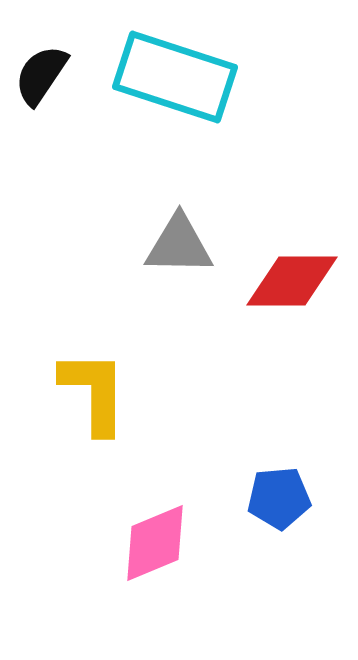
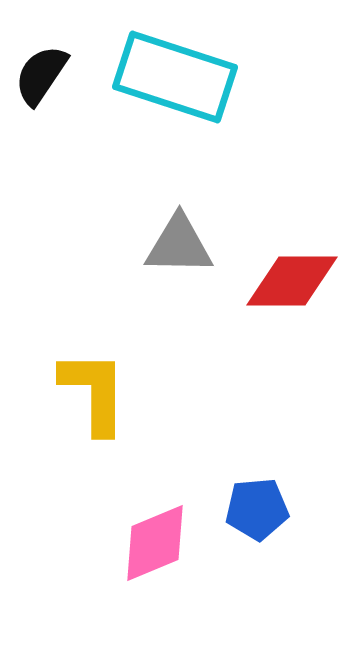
blue pentagon: moved 22 px left, 11 px down
